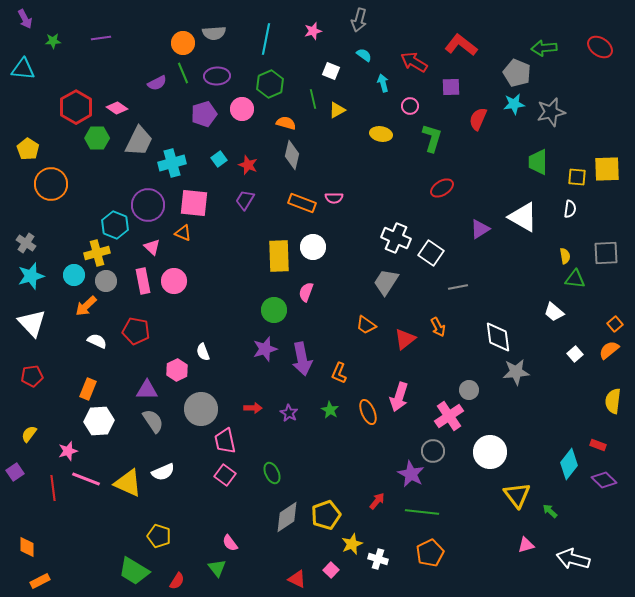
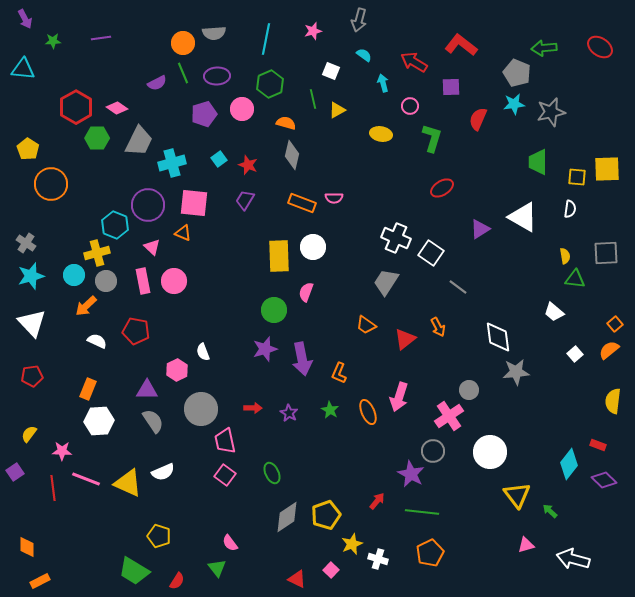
gray line at (458, 287): rotated 48 degrees clockwise
pink star at (68, 451): moved 6 px left; rotated 18 degrees clockwise
